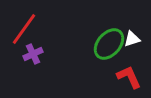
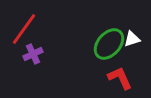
red L-shape: moved 9 px left, 1 px down
